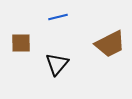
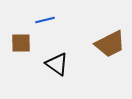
blue line: moved 13 px left, 3 px down
black triangle: rotated 35 degrees counterclockwise
